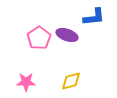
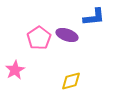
pink star: moved 11 px left, 12 px up; rotated 30 degrees counterclockwise
